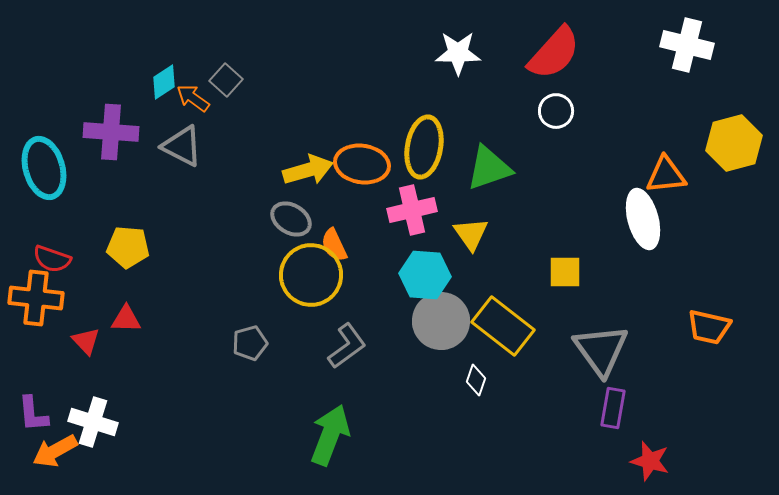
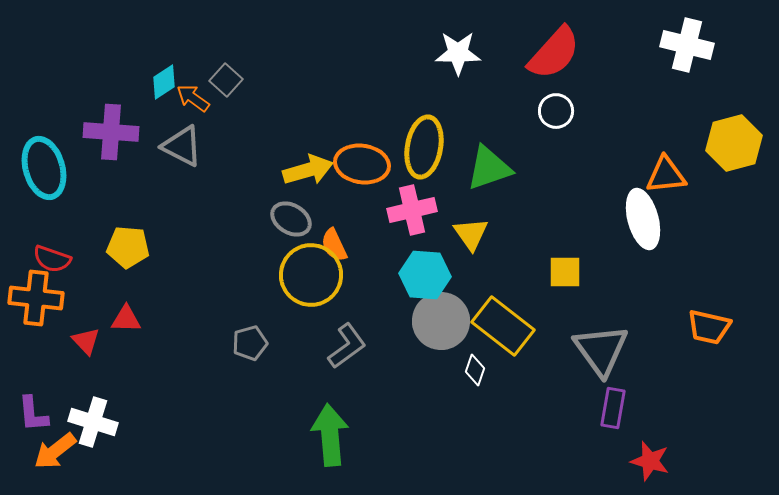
white diamond at (476, 380): moved 1 px left, 10 px up
green arrow at (330, 435): rotated 26 degrees counterclockwise
orange arrow at (55, 451): rotated 9 degrees counterclockwise
